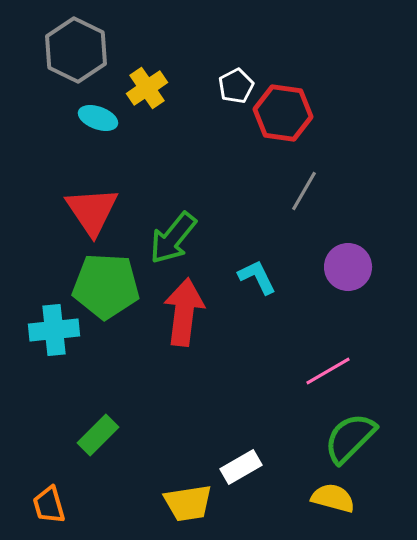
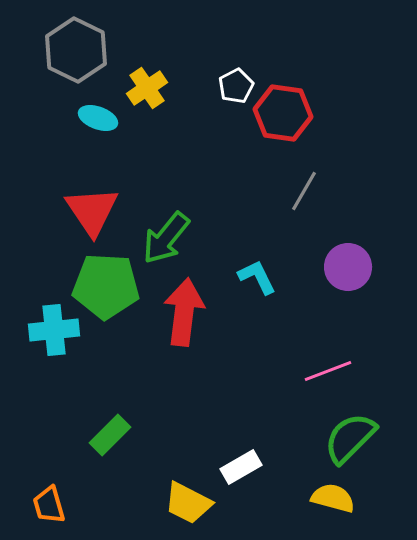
green arrow: moved 7 px left
pink line: rotated 9 degrees clockwise
green rectangle: moved 12 px right
yellow trapezoid: rotated 36 degrees clockwise
